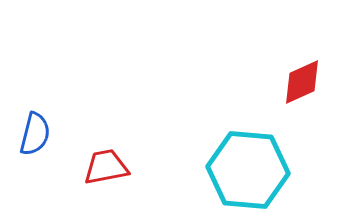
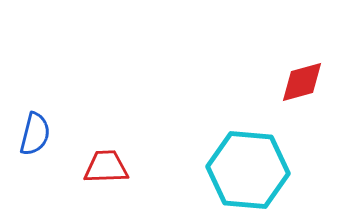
red diamond: rotated 9 degrees clockwise
red trapezoid: rotated 9 degrees clockwise
